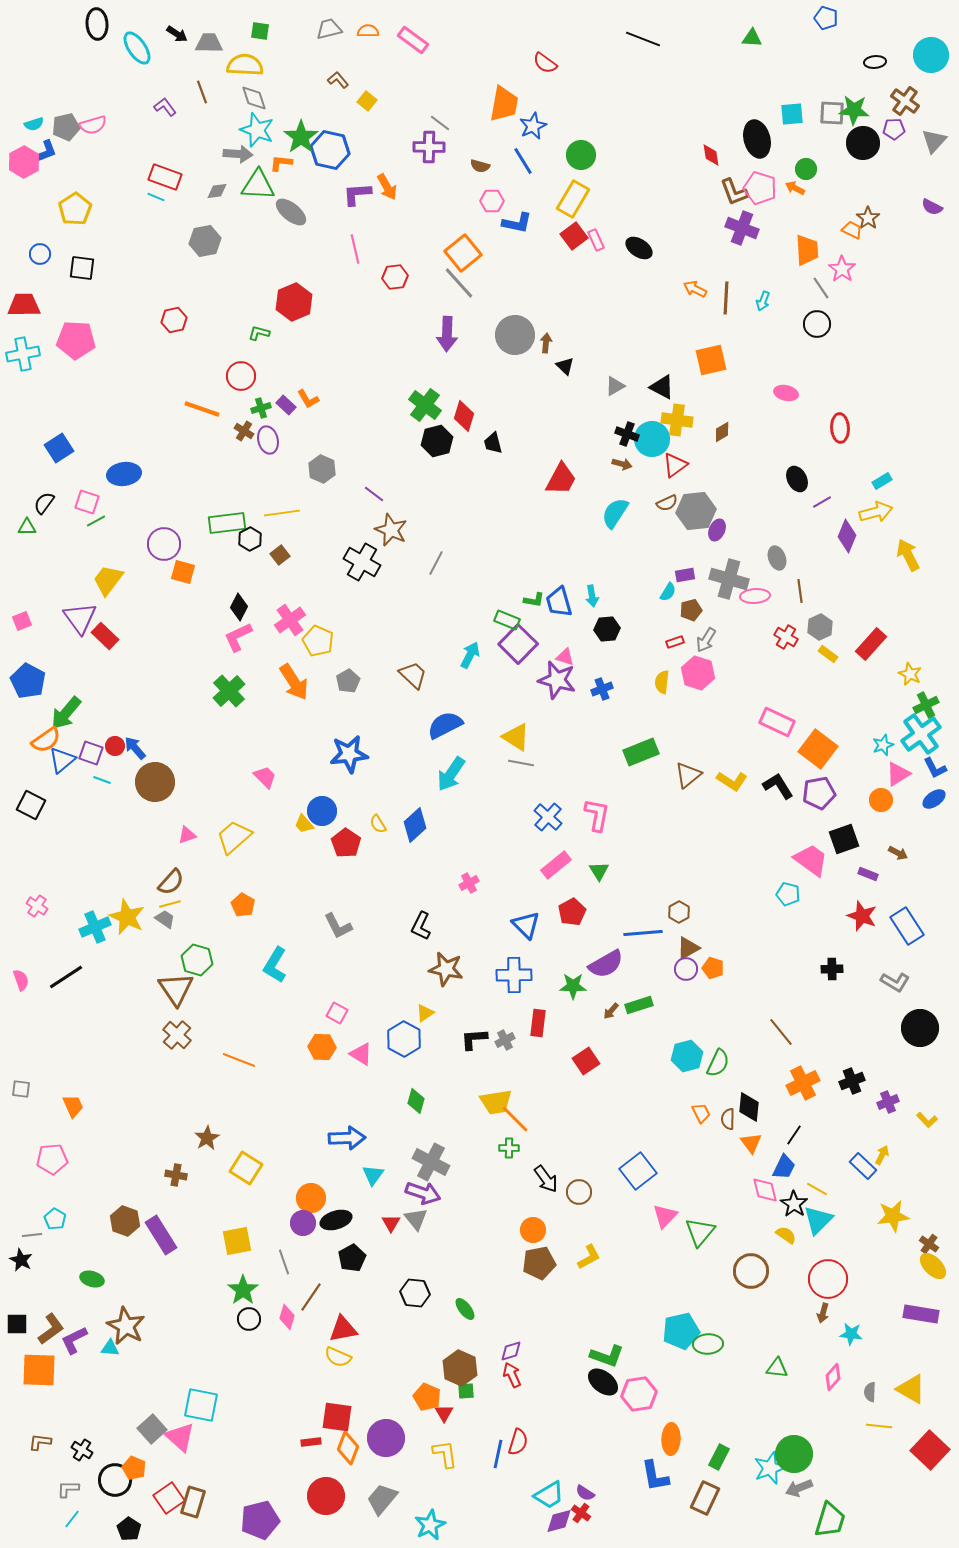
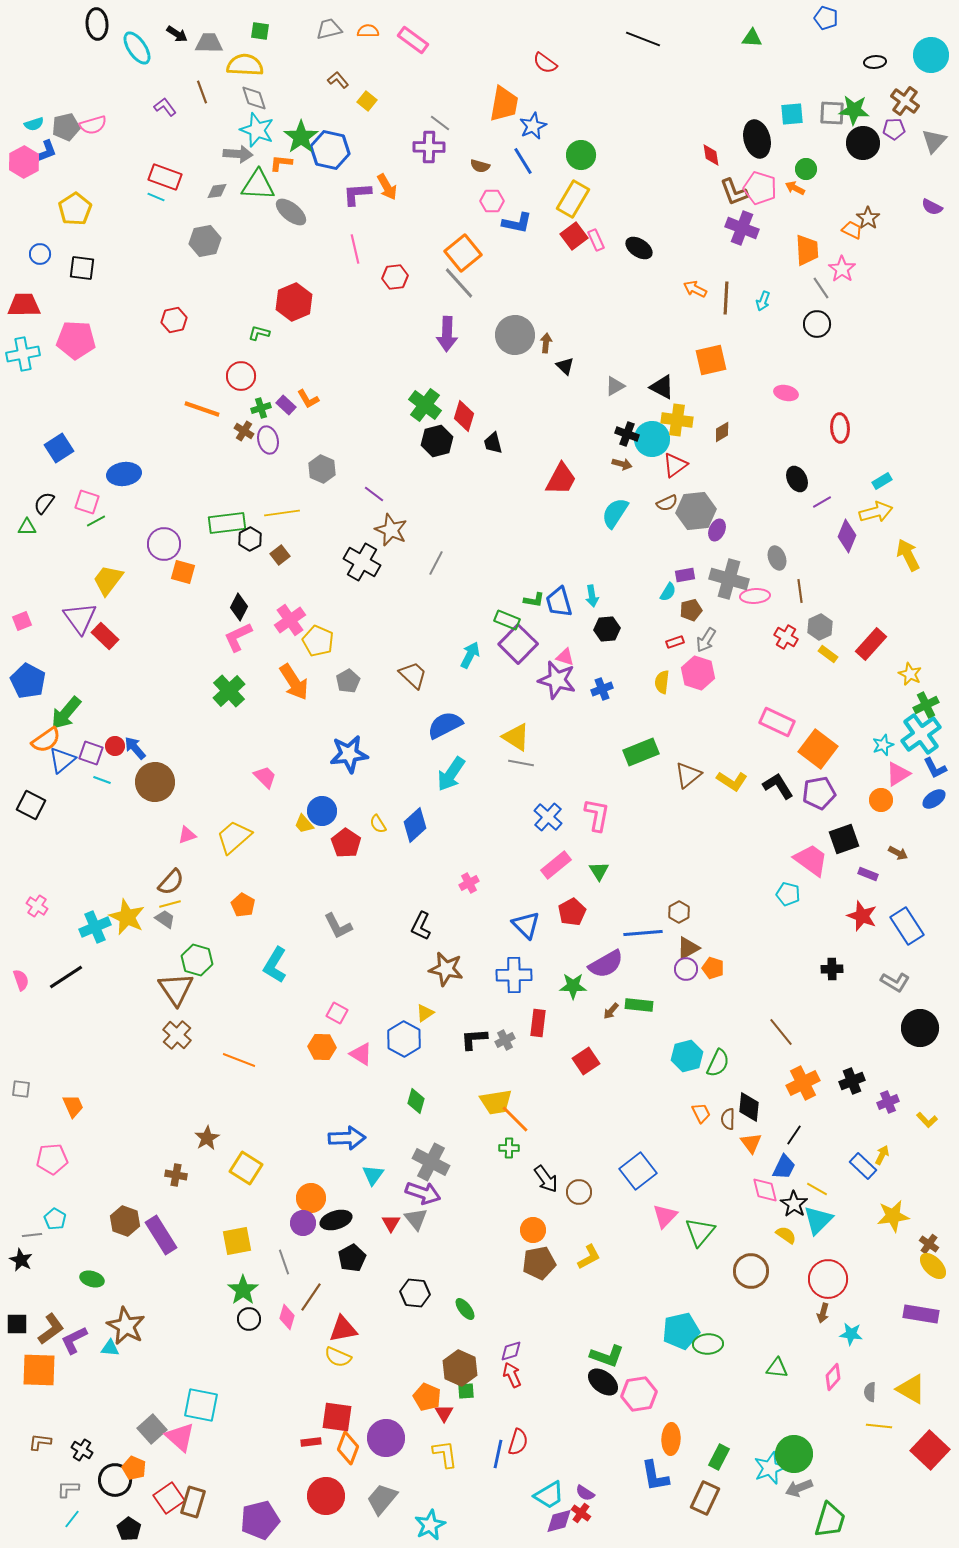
green rectangle at (639, 1005): rotated 24 degrees clockwise
